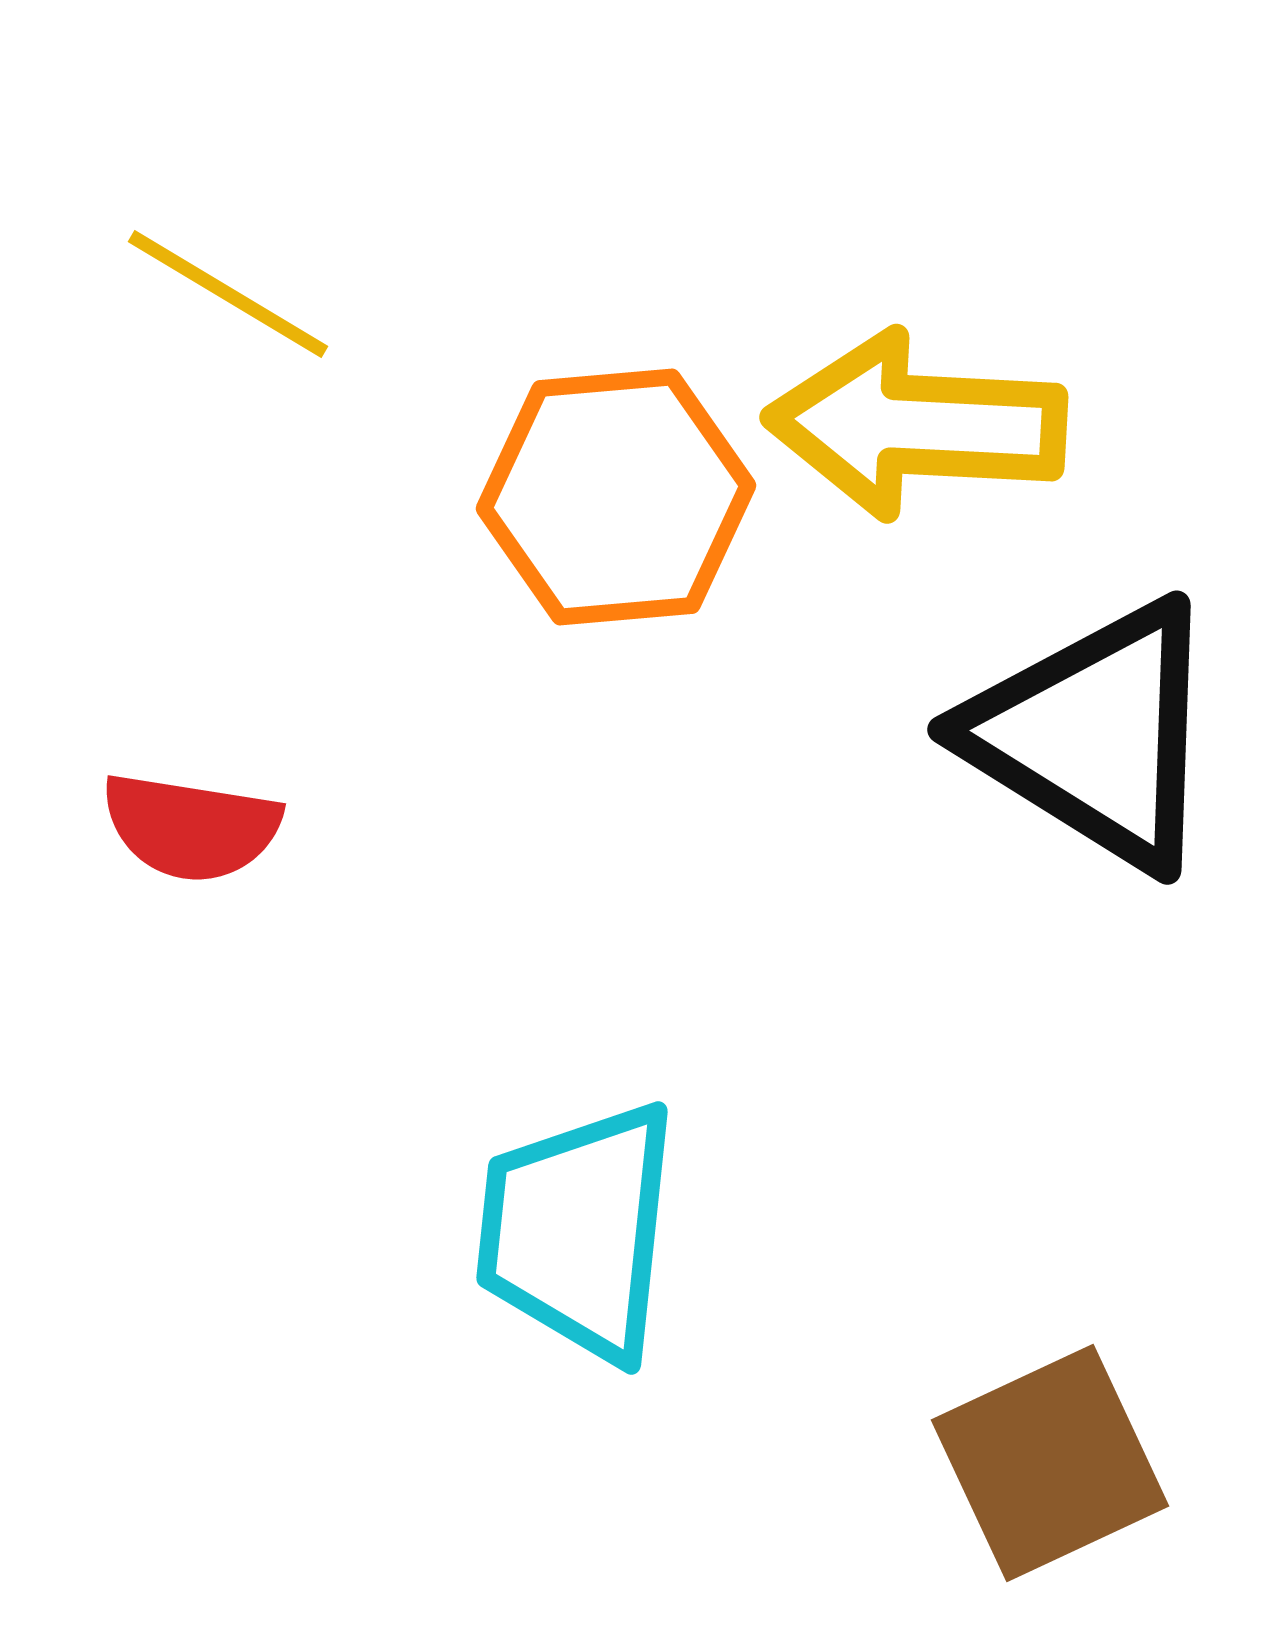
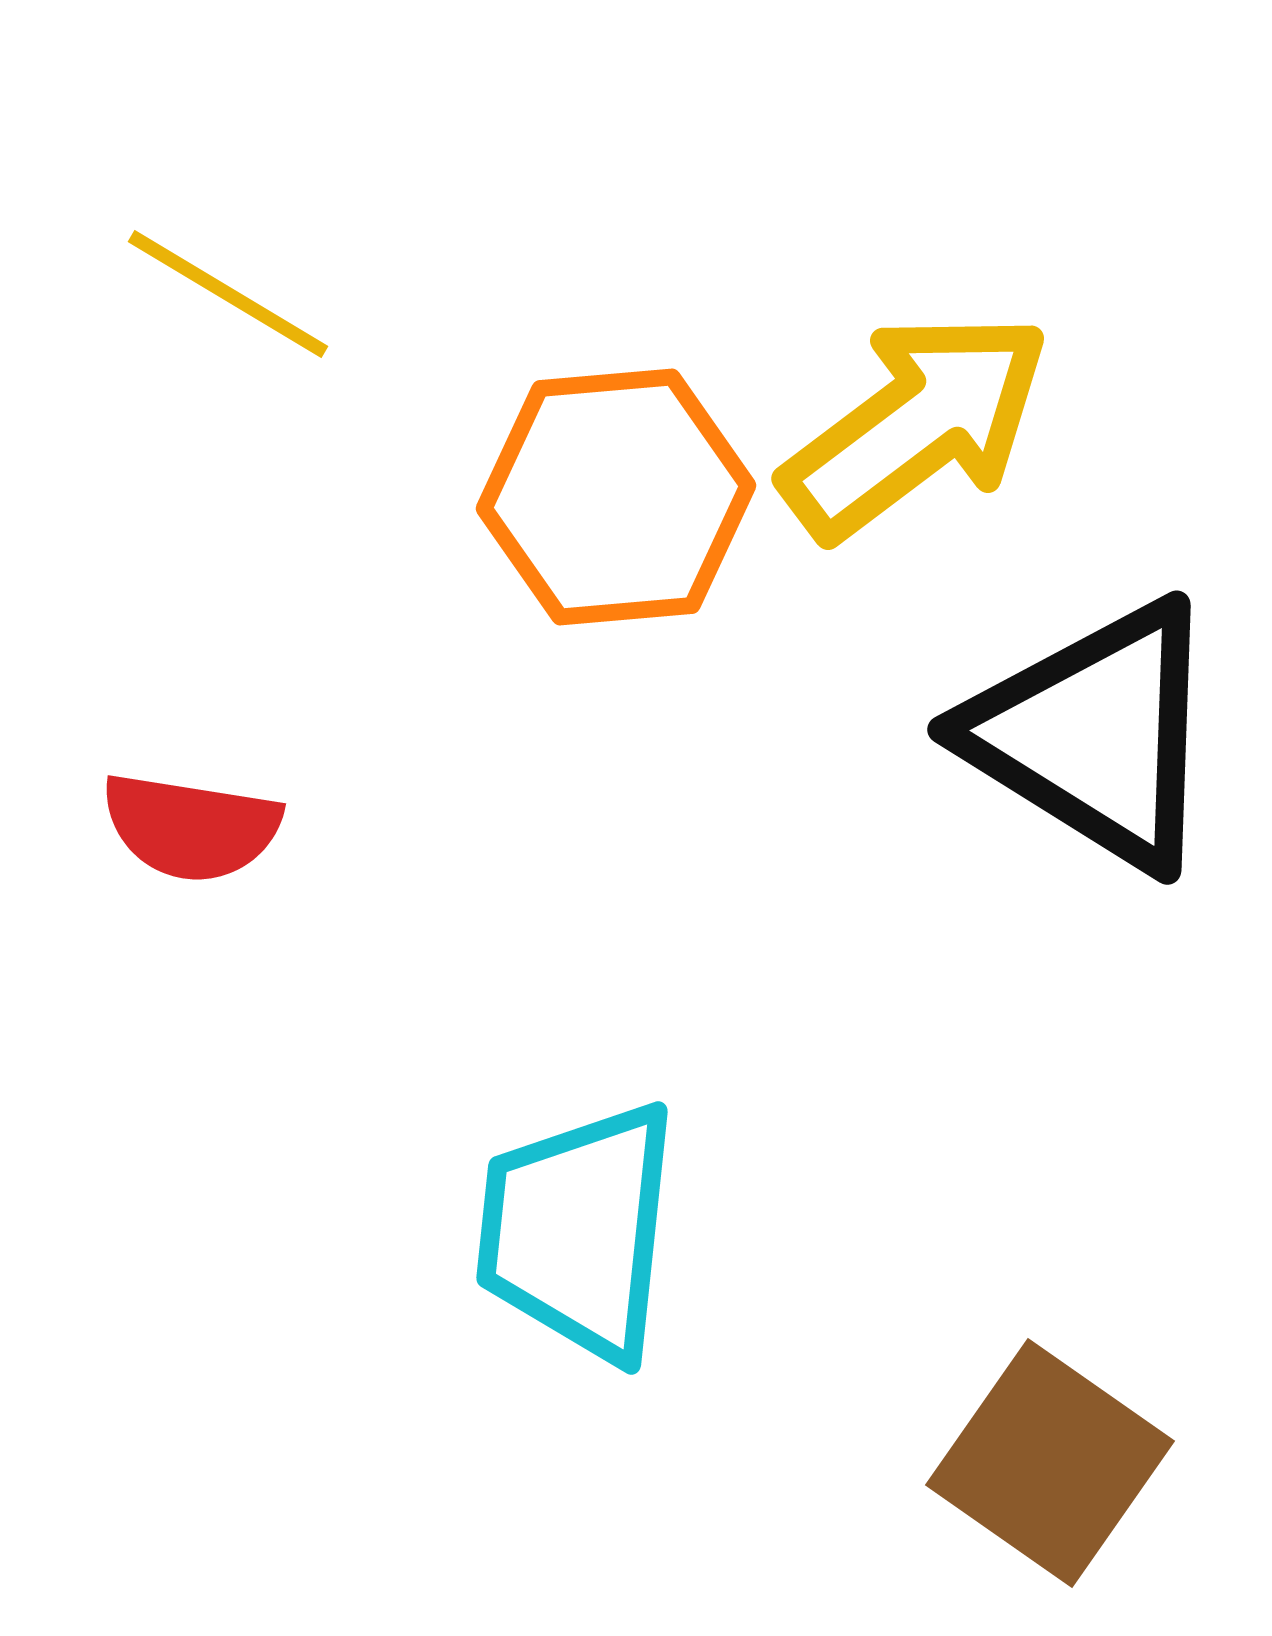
yellow arrow: rotated 140 degrees clockwise
brown square: rotated 30 degrees counterclockwise
